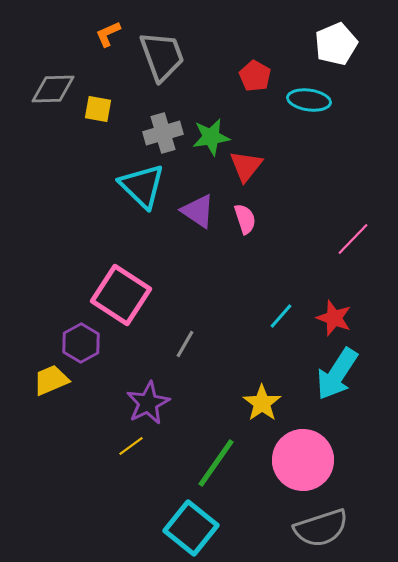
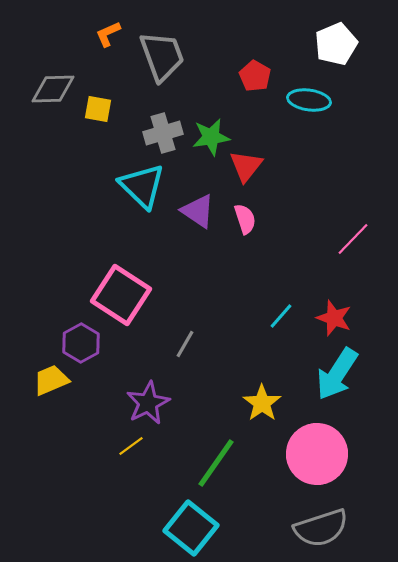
pink circle: moved 14 px right, 6 px up
